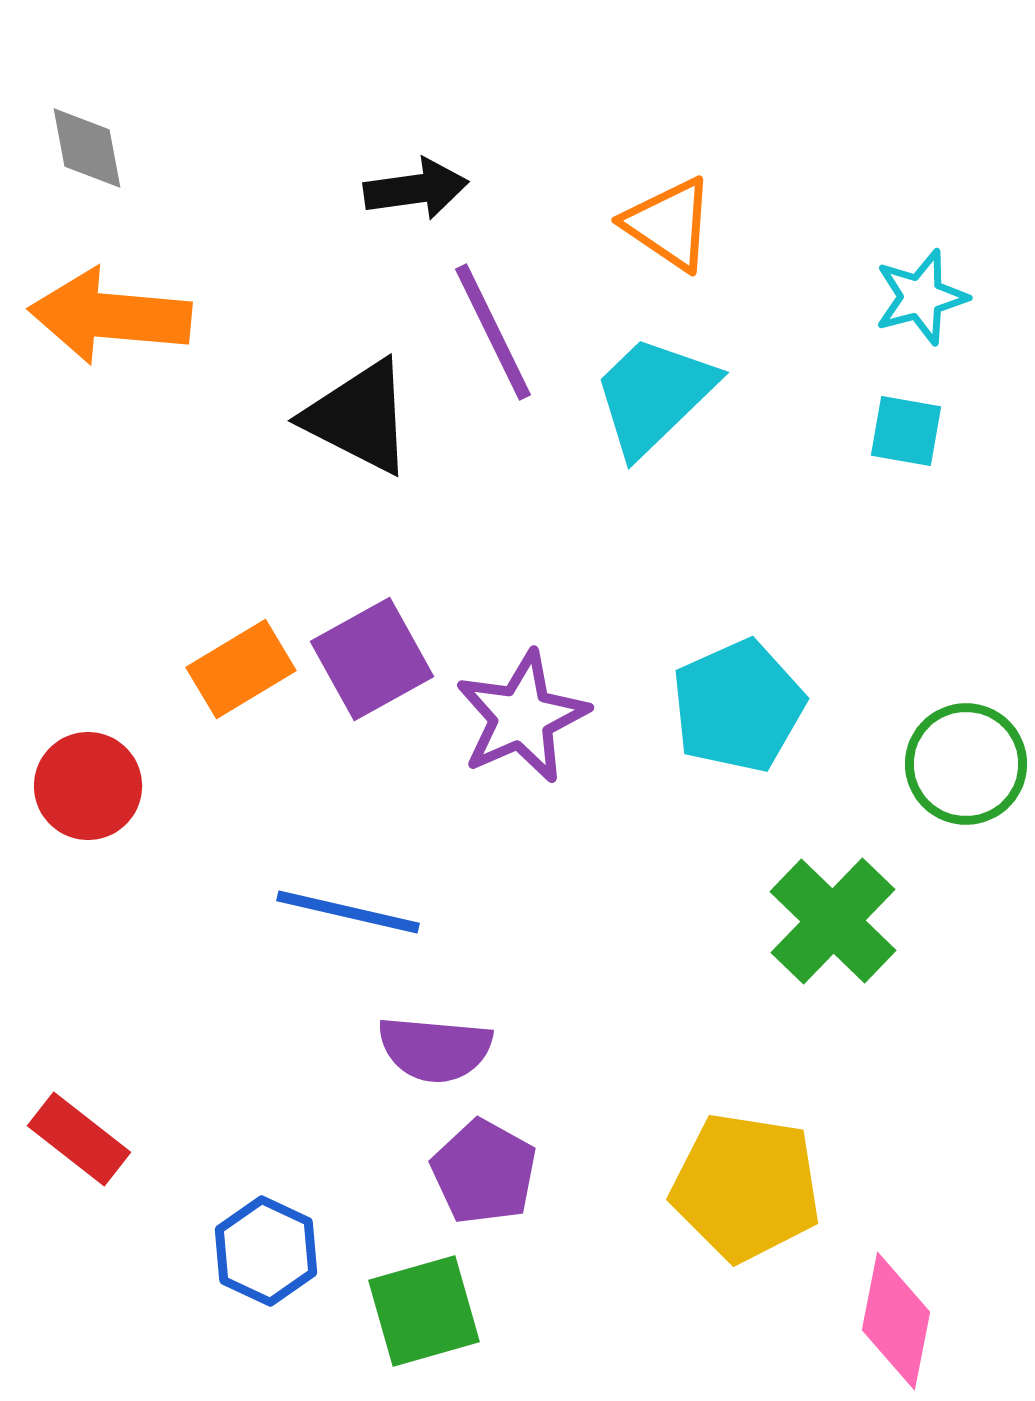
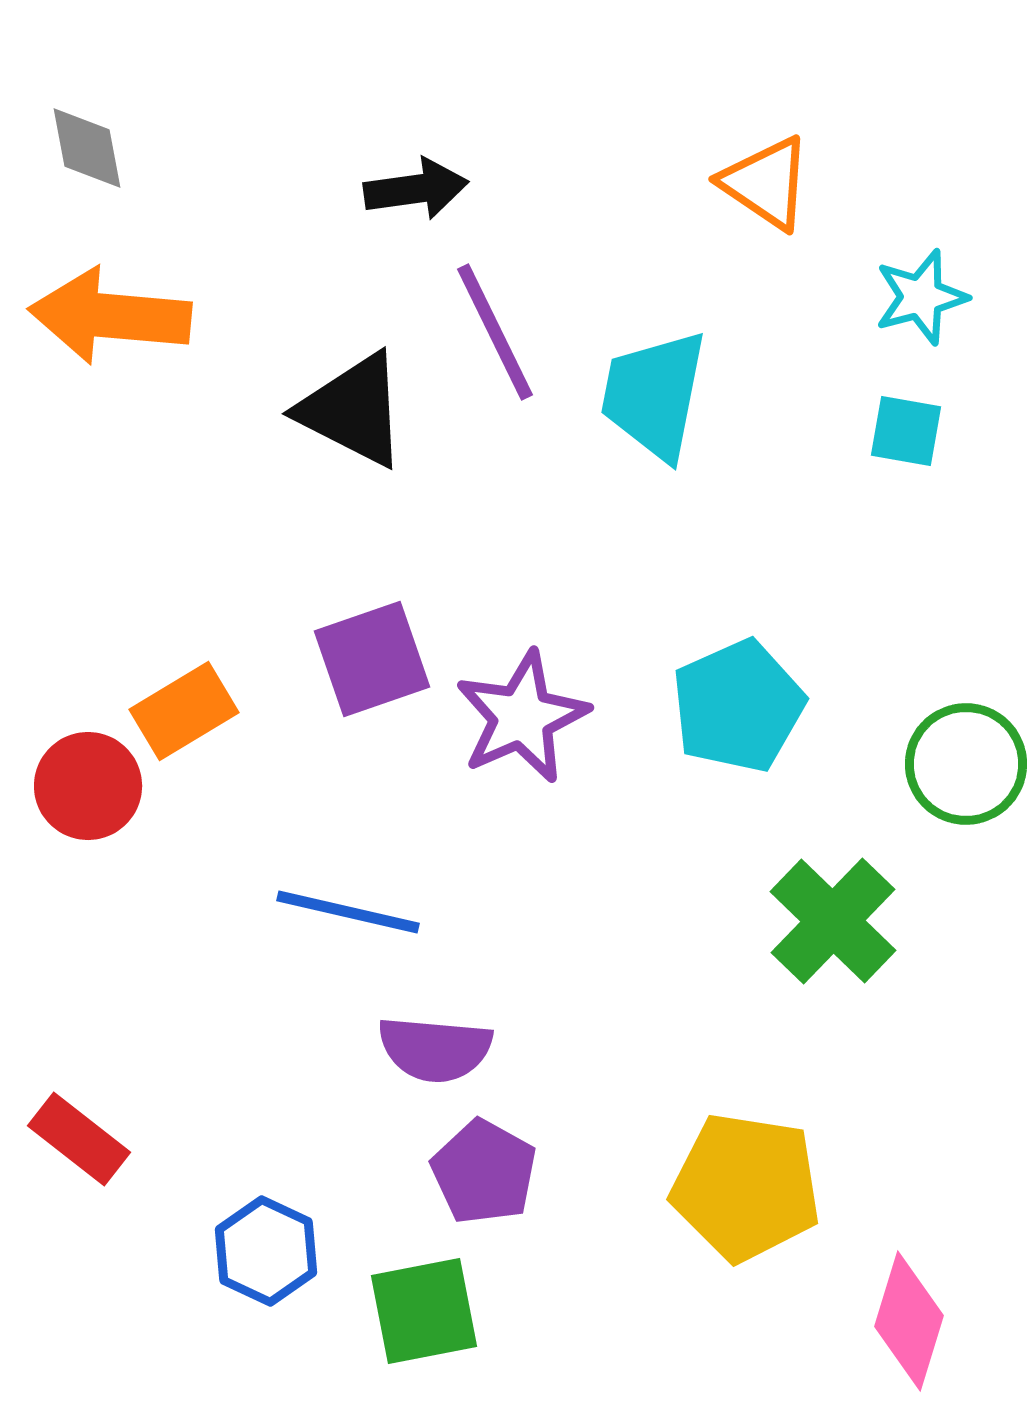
orange triangle: moved 97 px right, 41 px up
purple line: moved 2 px right
cyan trapezoid: rotated 35 degrees counterclockwise
black triangle: moved 6 px left, 7 px up
purple square: rotated 10 degrees clockwise
orange rectangle: moved 57 px left, 42 px down
green square: rotated 5 degrees clockwise
pink diamond: moved 13 px right; rotated 6 degrees clockwise
